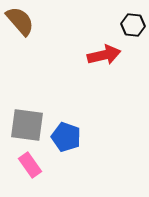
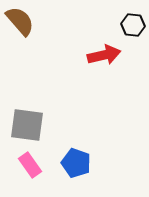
blue pentagon: moved 10 px right, 26 px down
